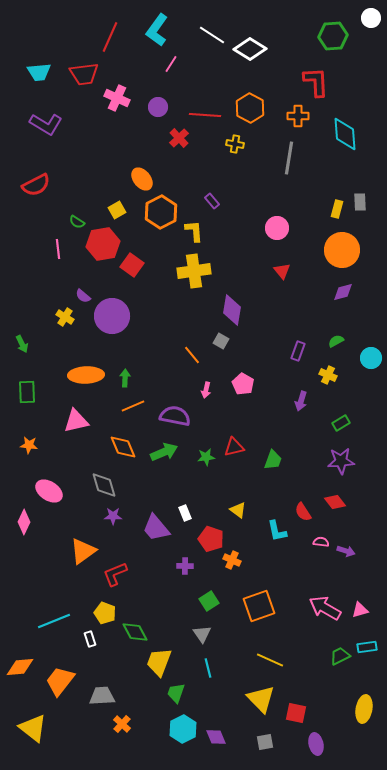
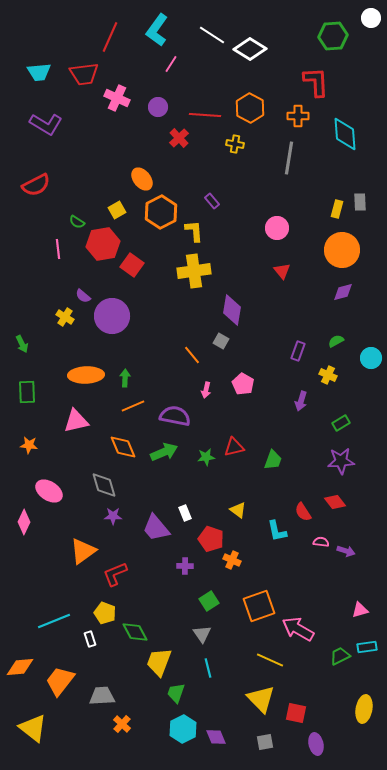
pink arrow at (325, 608): moved 27 px left, 21 px down
